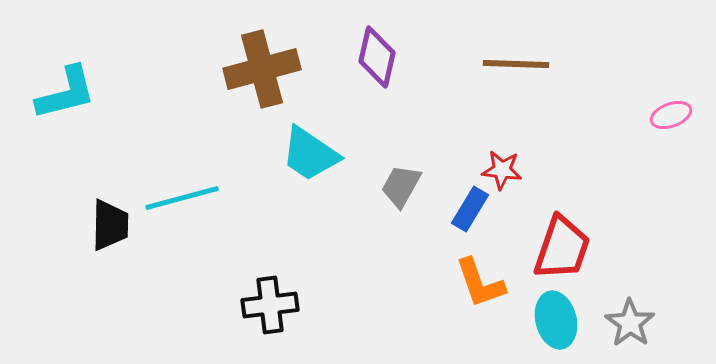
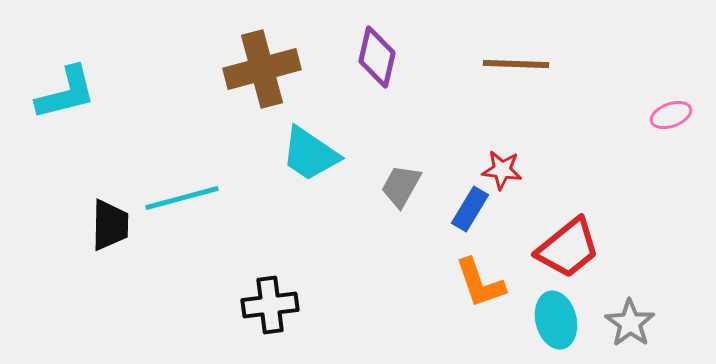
red trapezoid: moved 6 px right; rotated 32 degrees clockwise
